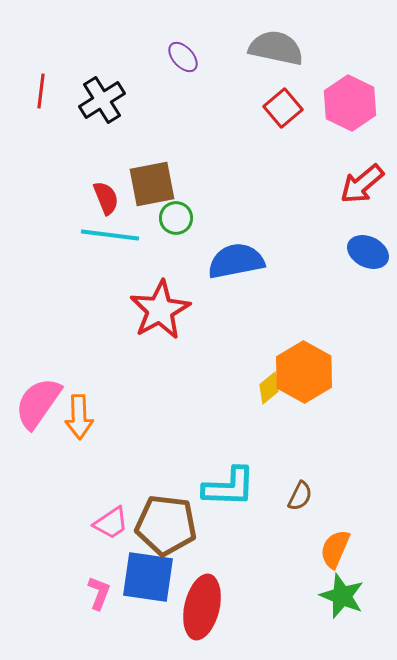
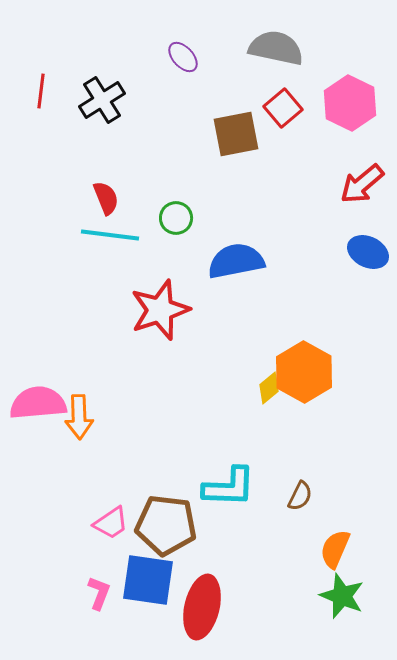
brown square: moved 84 px right, 50 px up
red star: rotated 10 degrees clockwise
pink semicircle: rotated 50 degrees clockwise
blue square: moved 3 px down
